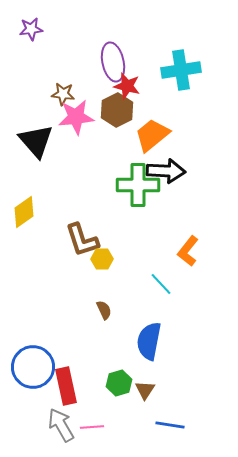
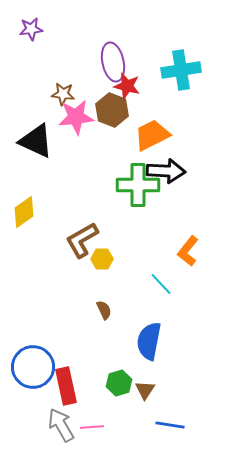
brown hexagon: moved 5 px left; rotated 12 degrees counterclockwise
orange trapezoid: rotated 12 degrees clockwise
black triangle: rotated 24 degrees counterclockwise
brown L-shape: rotated 78 degrees clockwise
